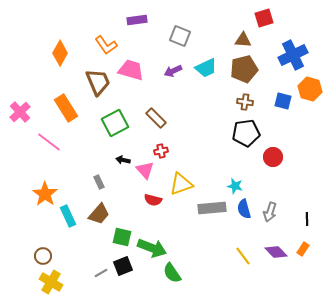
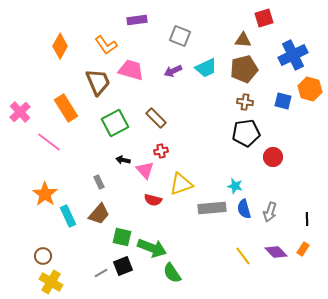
orange diamond at (60, 53): moved 7 px up
